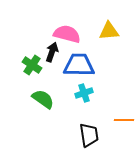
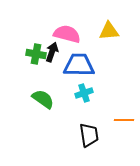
green cross: moved 4 px right, 11 px up; rotated 24 degrees counterclockwise
